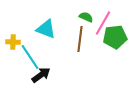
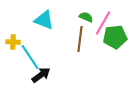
cyan triangle: moved 2 px left, 9 px up
